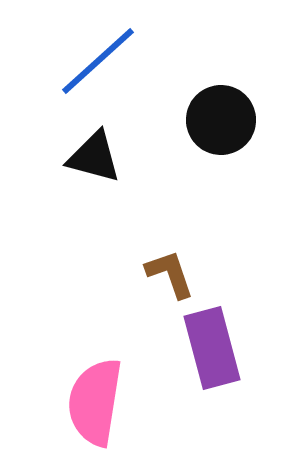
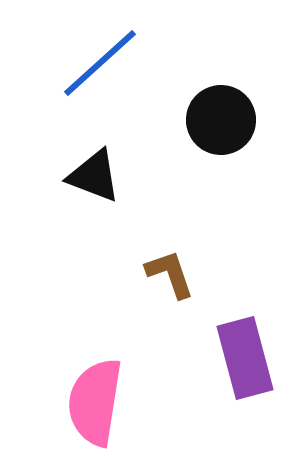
blue line: moved 2 px right, 2 px down
black triangle: moved 19 px down; rotated 6 degrees clockwise
purple rectangle: moved 33 px right, 10 px down
